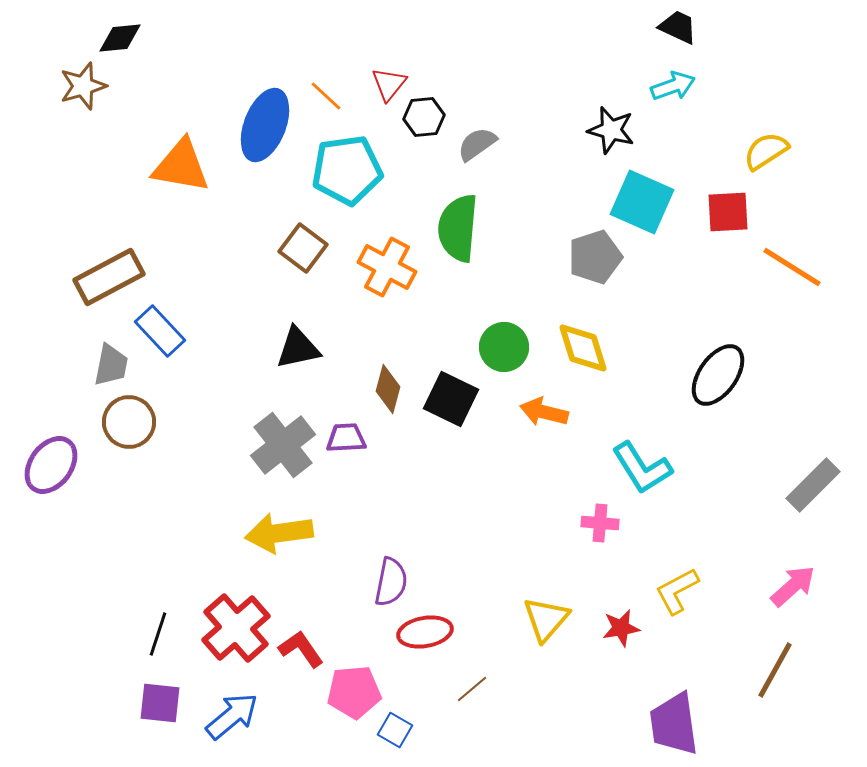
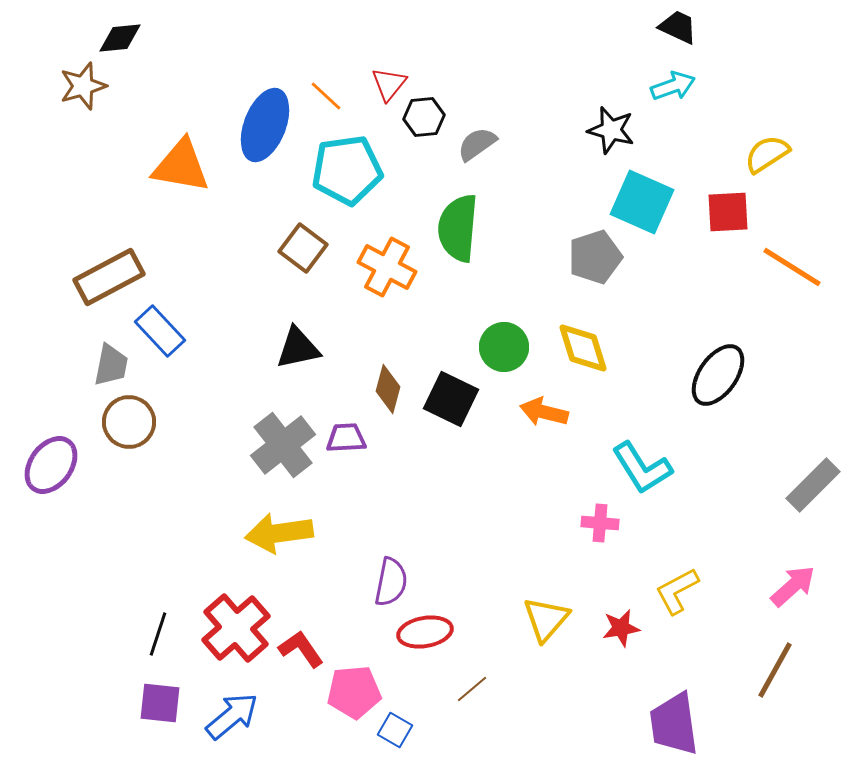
yellow semicircle at (766, 151): moved 1 px right, 3 px down
